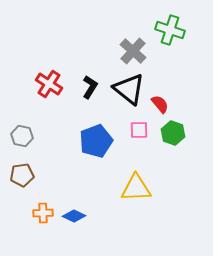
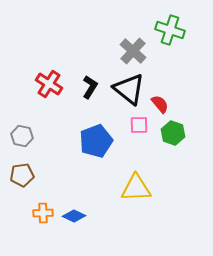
pink square: moved 5 px up
